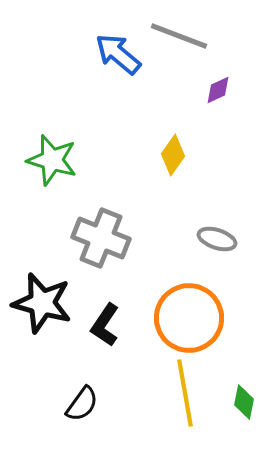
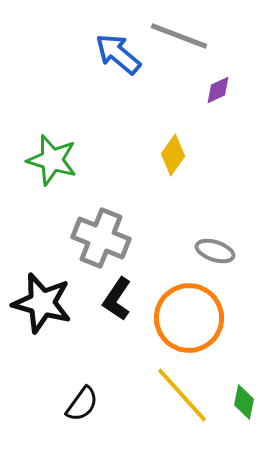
gray ellipse: moved 2 px left, 12 px down
black L-shape: moved 12 px right, 26 px up
yellow line: moved 3 px left, 2 px down; rotated 32 degrees counterclockwise
